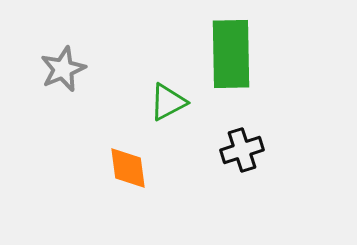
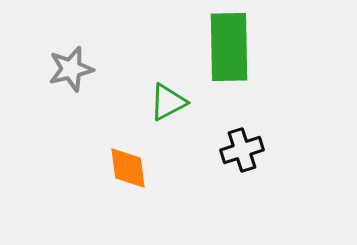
green rectangle: moved 2 px left, 7 px up
gray star: moved 8 px right; rotated 9 degrees clockwise
